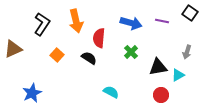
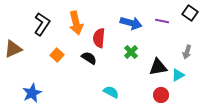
orange arrow: moved 2 px down
